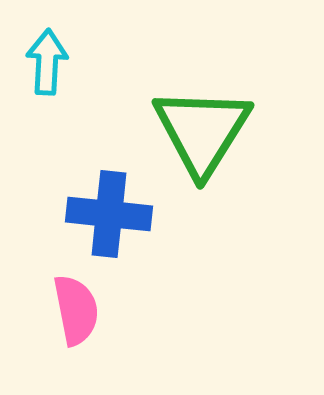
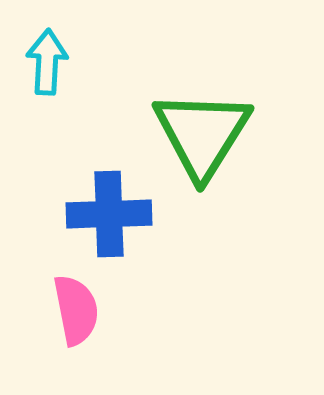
green triangle: moved 3 px down
blue cross: rotated 8 degrees counterclockwise
